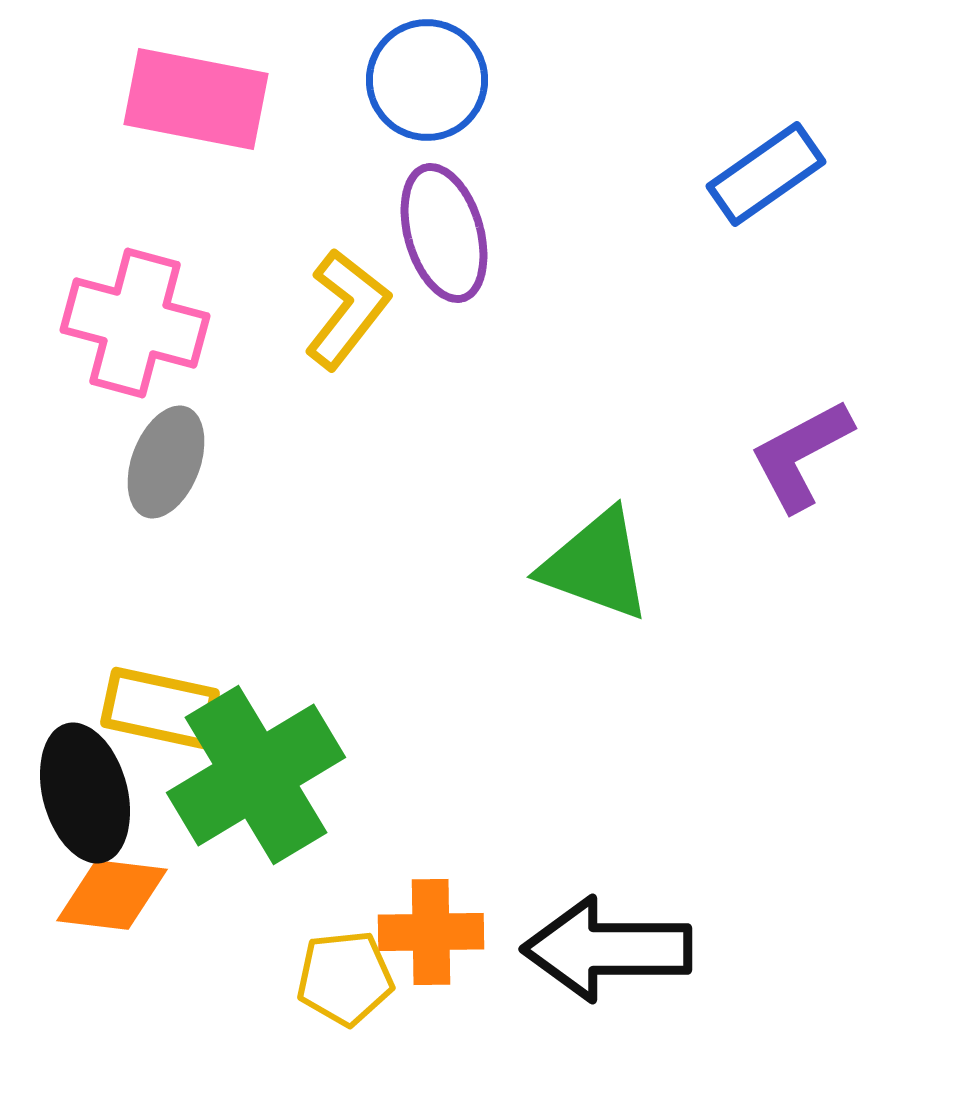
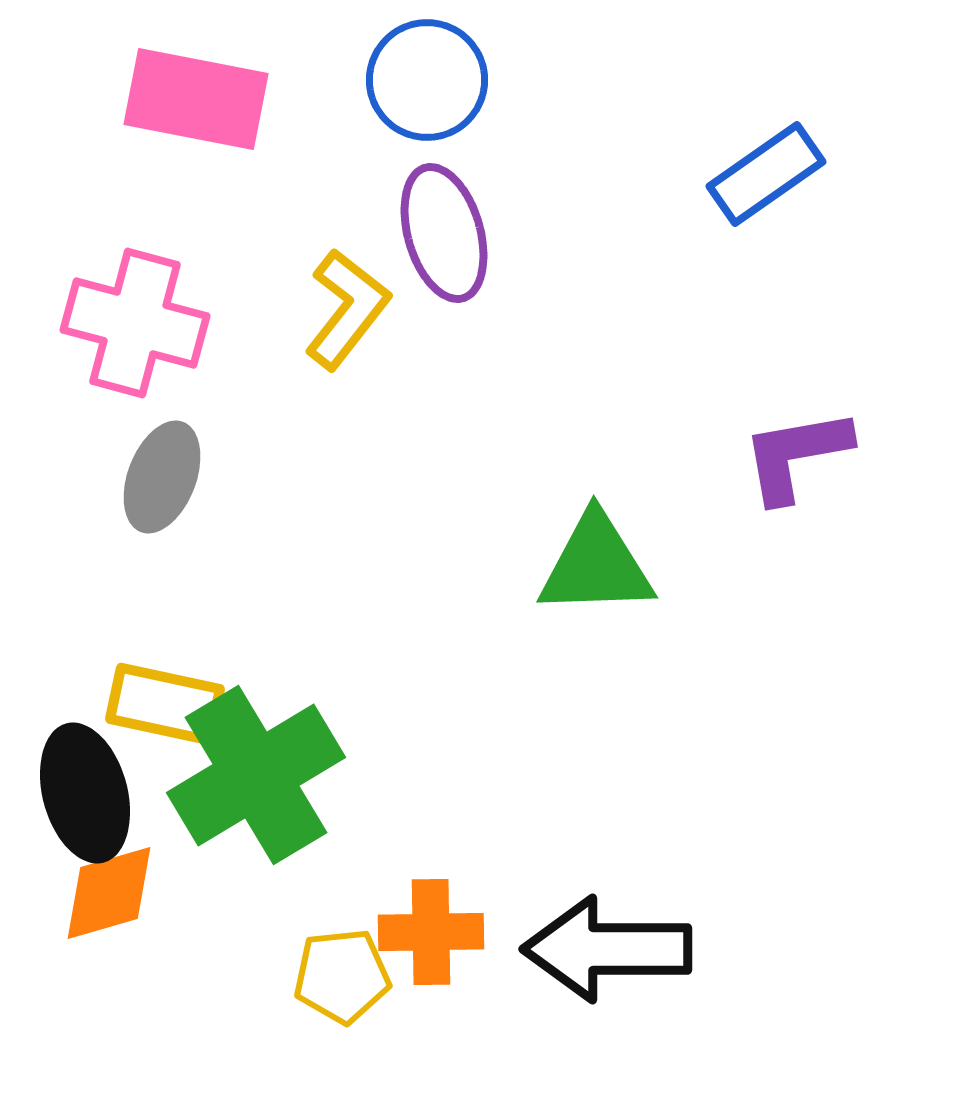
purple L-shape: moved 5 px left; rotated 18 degrees clockwise
gray ellipse: moved 4 px left, 15 px down
green triangle: rotated 22 degrees counterclockwise
yellow rectangle: moved 5 px right, 4 px up
orange diamond: moved 3 px left, 2 px up; rotated 23 degrees counterclockwise
yellow pentagon: moved 3 px left, 2 px up
